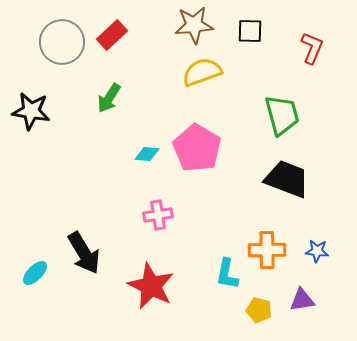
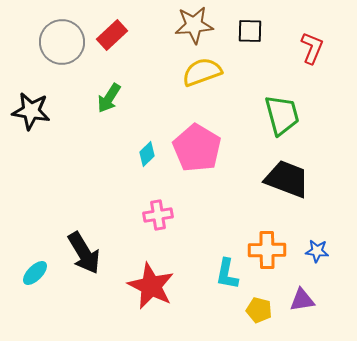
cyan diamond: rotated 50 degrees counterclockwise
